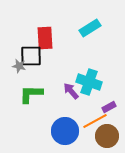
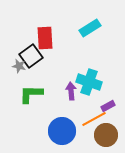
black square: rotated 35 degrees counterclockwise
purple arrow: rotated 36 degrees clockwise
purple rectangle: moved 1 px left, 1 px up
orange line: moved 1 px left, 2 px up
blue circle: moved 3 px left
brown circle: moved 1 px left, 1 px up
